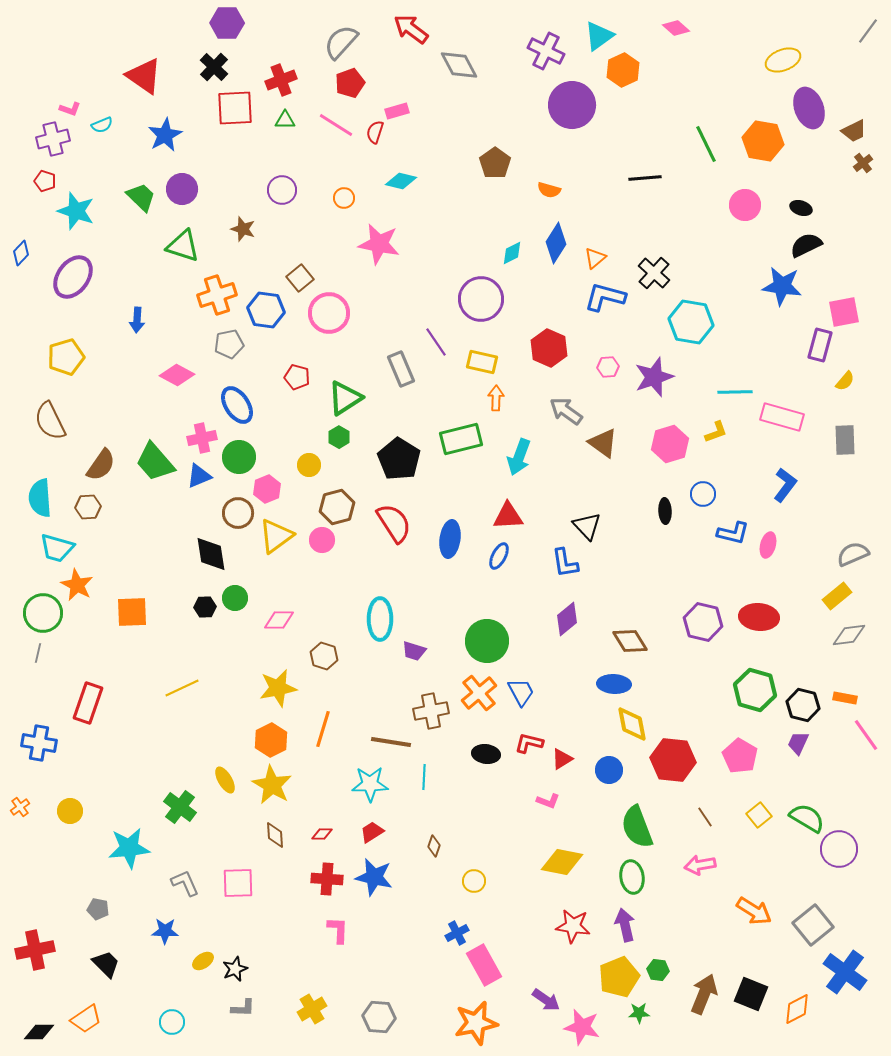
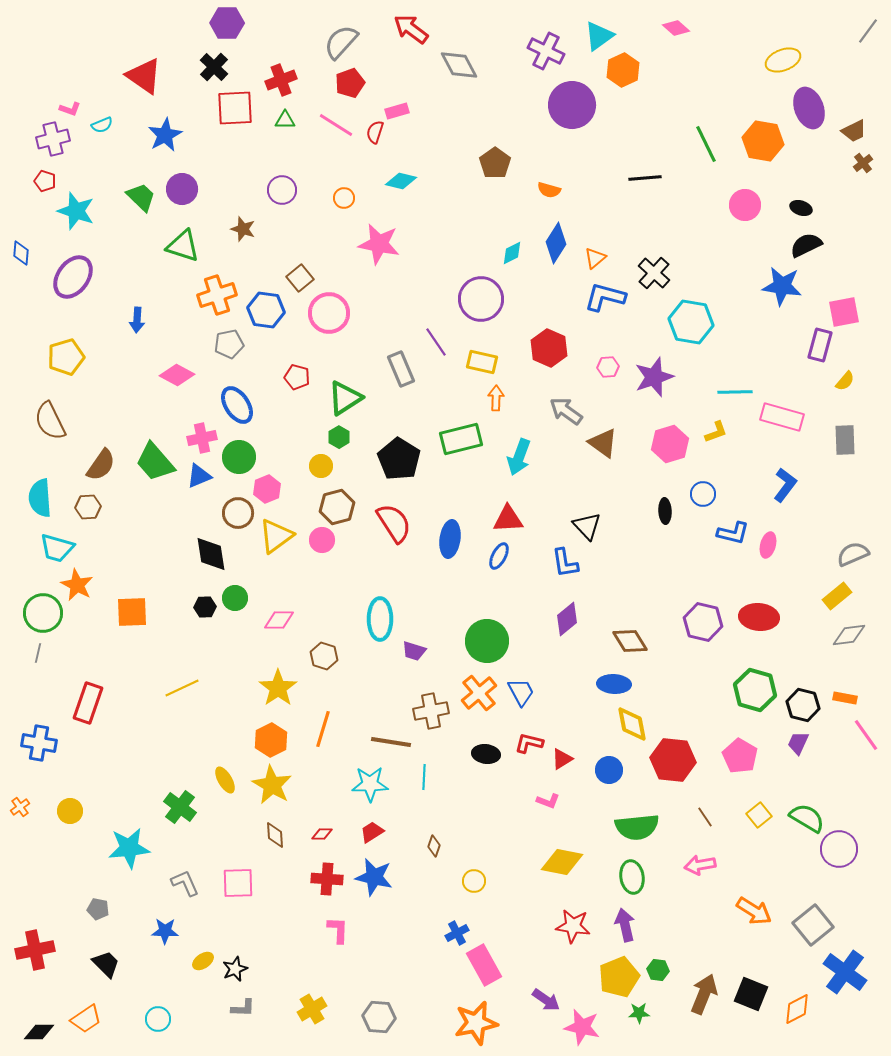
blue diamond at (21, 253): rotated 40 degrees counterclockwise
yellow circle at (309, 465): moved 12 px right, 1 px down
red triangle at (508, 516): moved 3 px down
yellow star at (278, 688): rotated 24 degrees counterclockwise
green semicircle at (637, 827): rotated 75 degrees counterclockwise
cyan circle at (172, 1022): moved 14 px left, 3 px up
